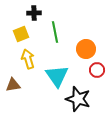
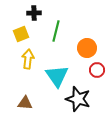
green line: moved 1 px right, 1 px up; rotated 25 degrees clockwise
orange circle: moved 1 px right, 1 px up
yellow arrow: rotated 24 degrees clockwise
brown triangle: moved 12 px right, 18 px down; rotated 14 degrees clockwise
